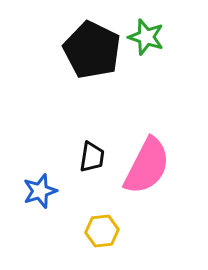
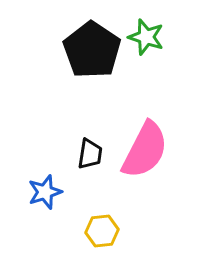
black pentagon: rotated 8 degrees clockwise
black trapezoid: moved 2 px left, 3 px up
pink semicircle: moved 2 px left, 16 px up
blue star: moved 5 px right, 1 px down
